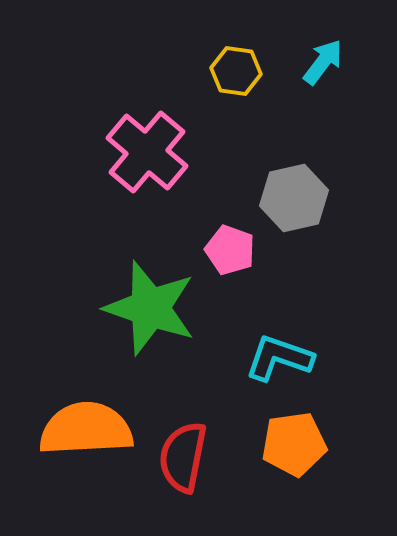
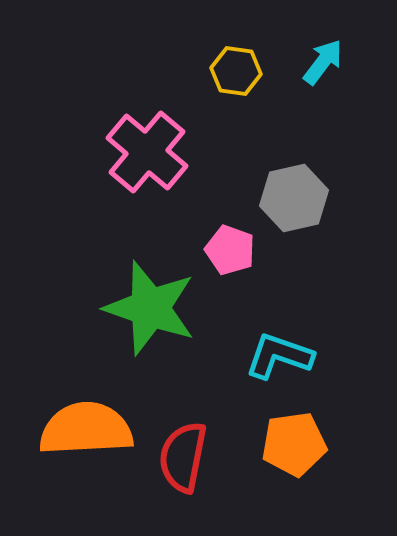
cyan L-shape: moved 2 px up
